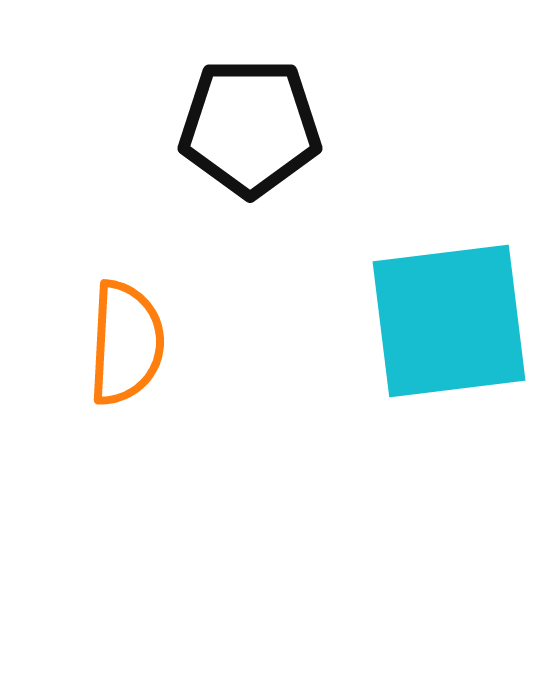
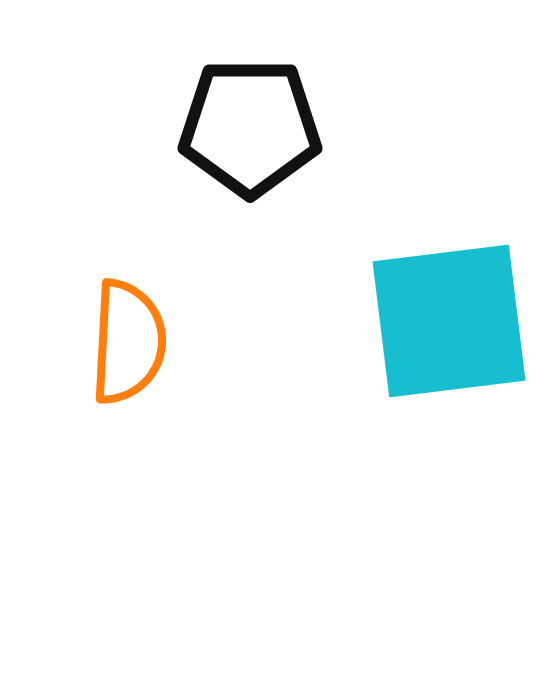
orange semicircle: moved 2 px right, 1 px up
